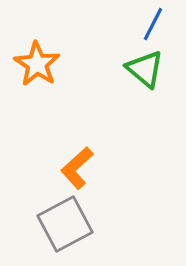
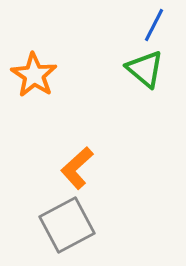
blue line: moved 1 px right, 1 px down
orange star: moved 3 px left, 11 px down
gray square: moved 2 px right, 1 px down
